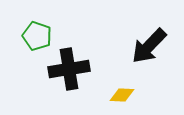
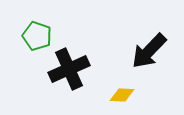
black arrow: moved 5 px down
black cross: rotated 15 degrees counterclockwise
